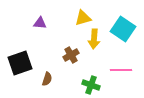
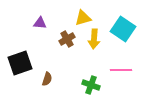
brown cross: moved 4 px left, 16 px up
